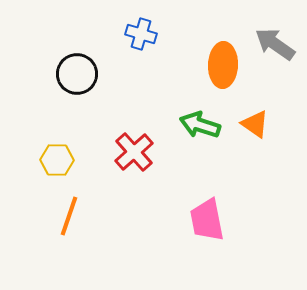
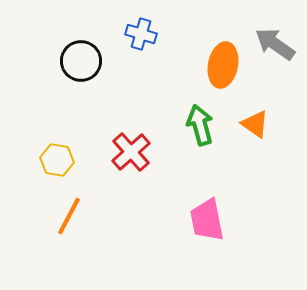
orange ellipse: rotated 9 degrees clockwise
black circle: moved 4 px right, 13 px up
green arrow: rotated 57 degrees clockwise
red cross: moved 3 px left
yellow hexagon: rotated 8 degrees clockwise
orange line: rotated 9 degrees clockwise
